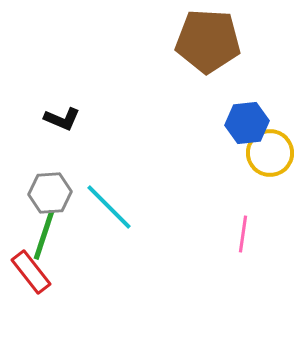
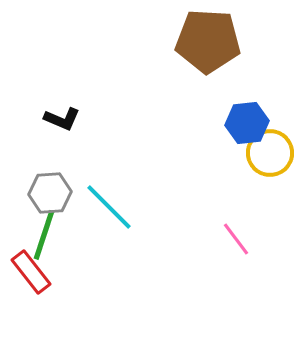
pink line: moved 7 px left, 5 px down; rotated 45 degrees counterclockwise
